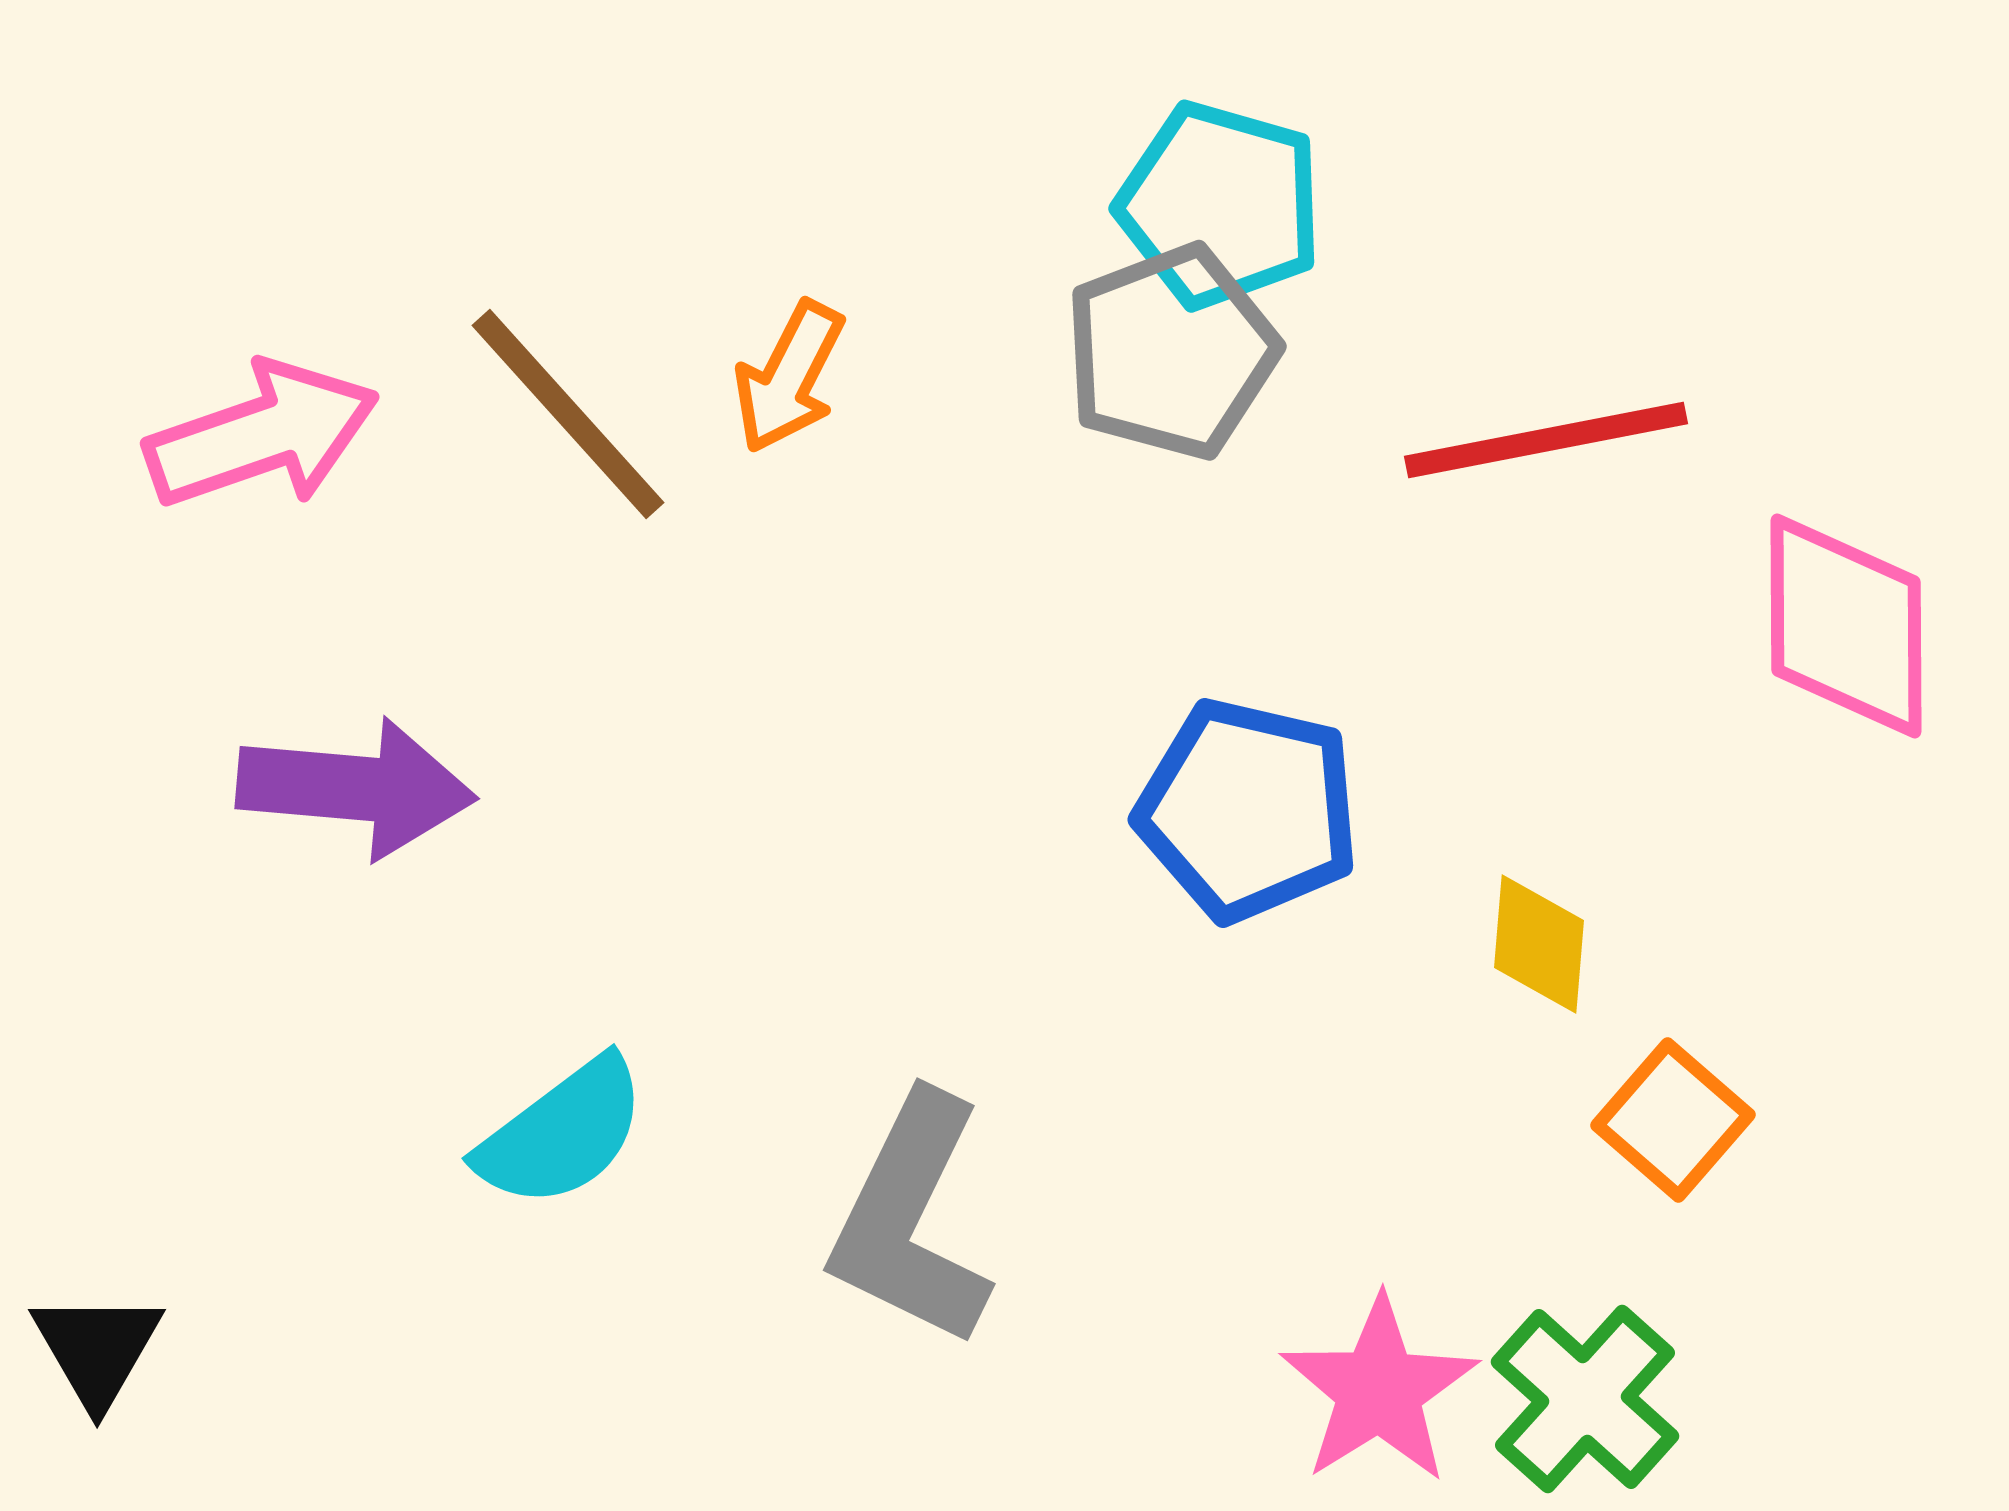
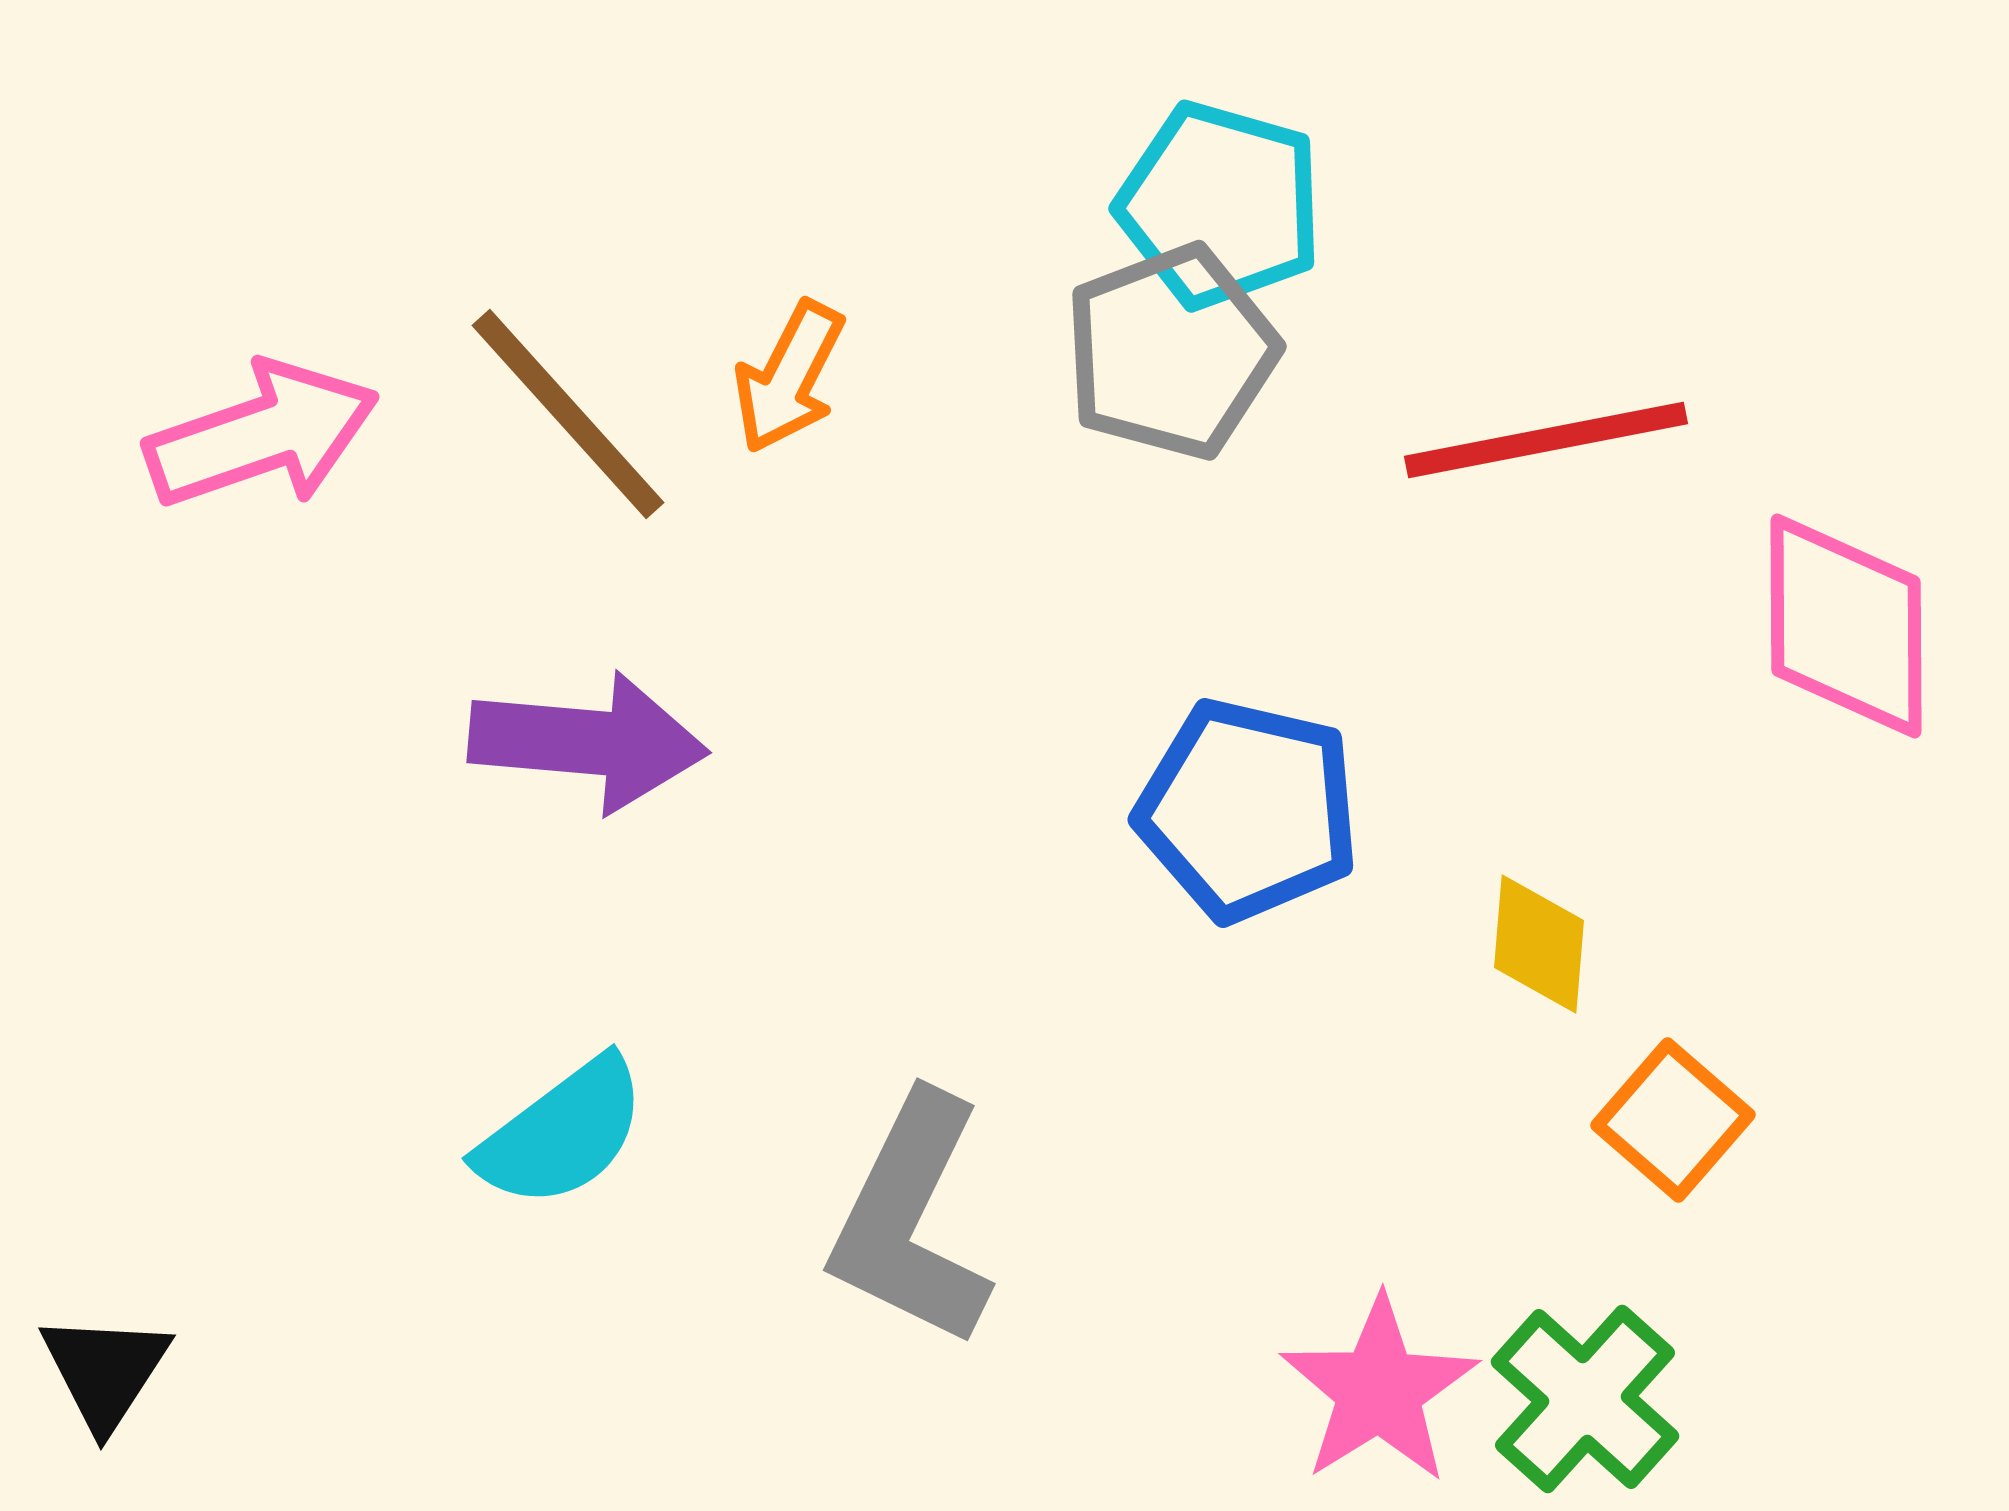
purple arrow: moved 232 px right, 46 px up
black triangle: moved 8 px right, 22 px down; rotated 3 degrees clockwise
